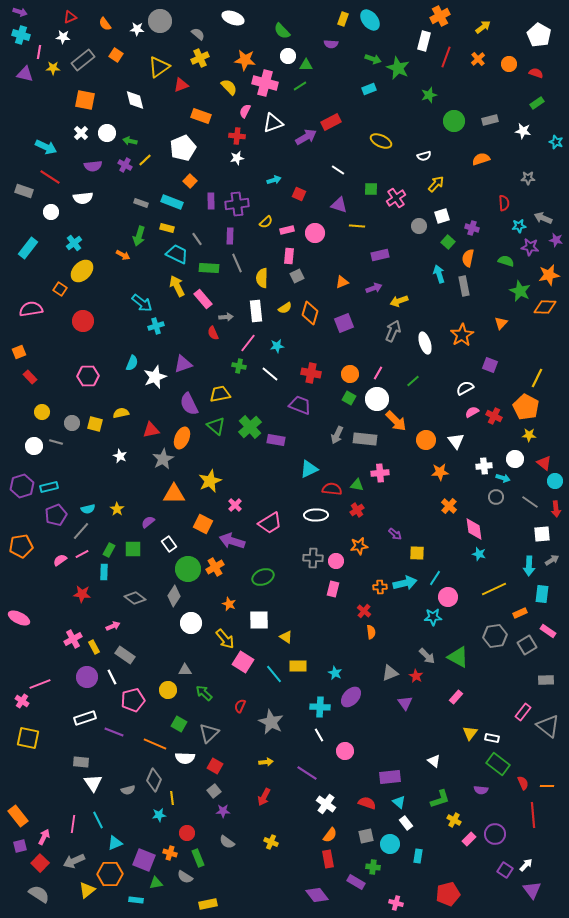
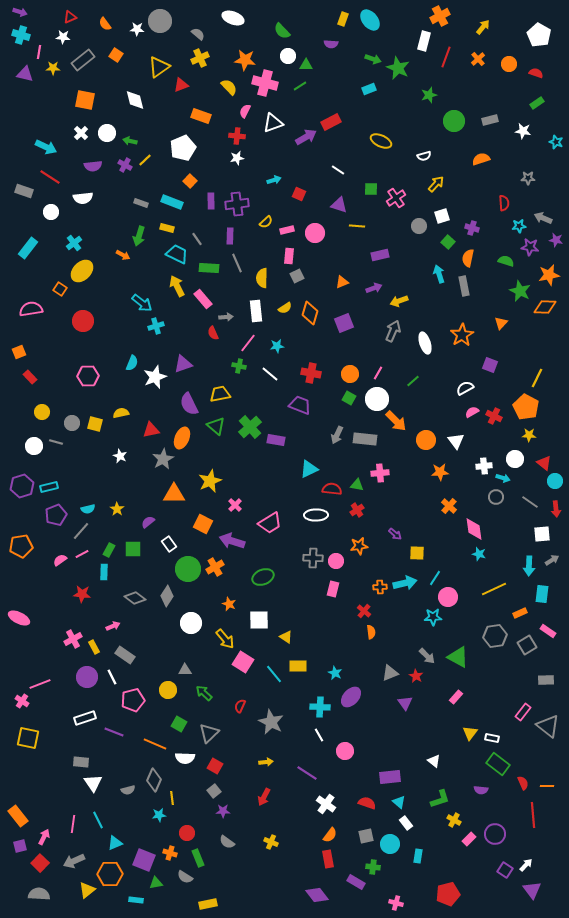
yellow arrow at (483, 27): rotated 14 degrees counterclockwise
gray diamond at (174, 596): moved 7 px left
gray semicircle at (39, 894): rotated 30 degrees counterclockwise
